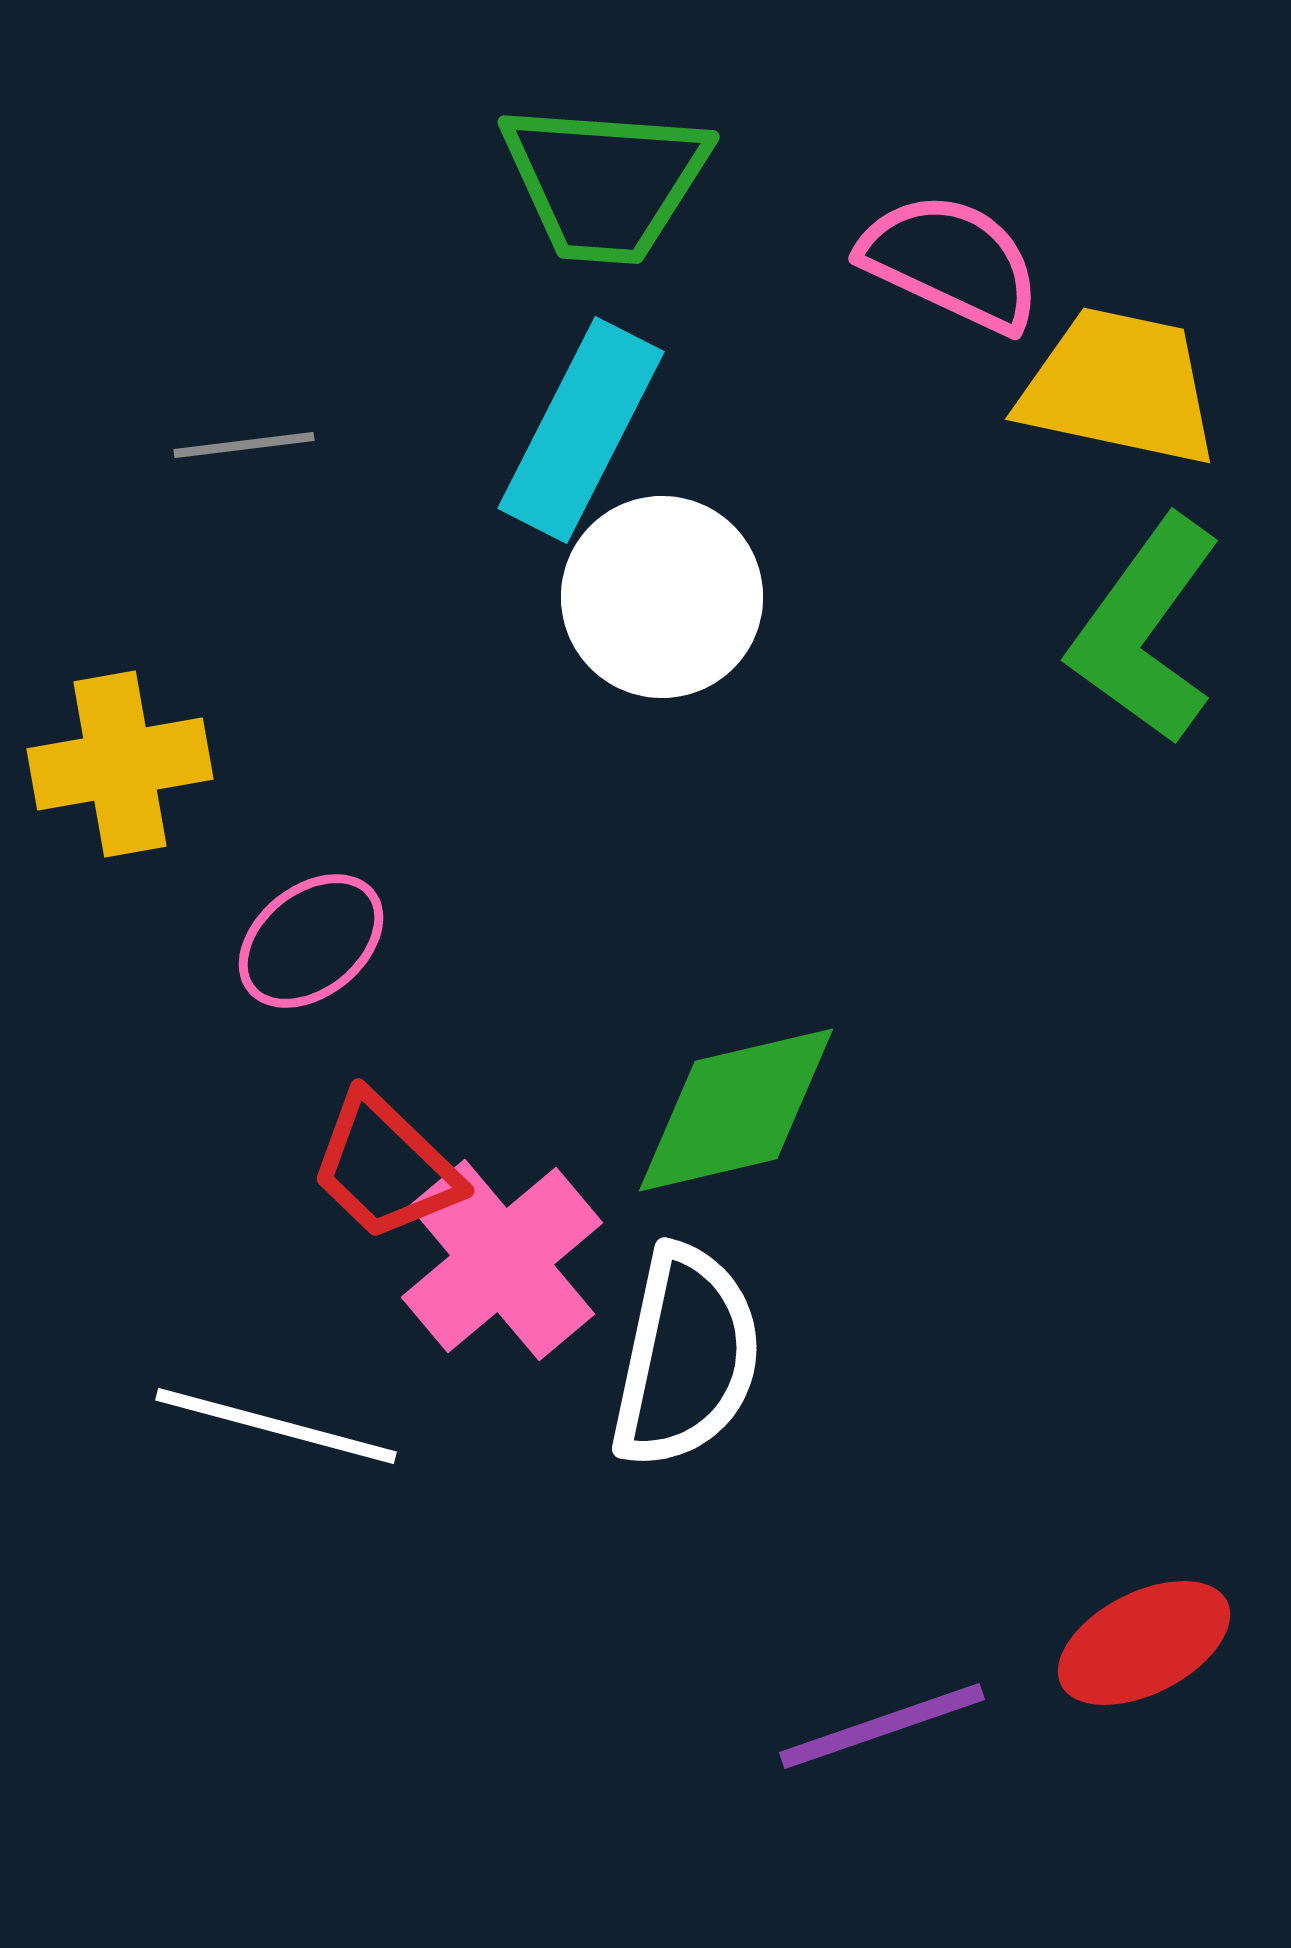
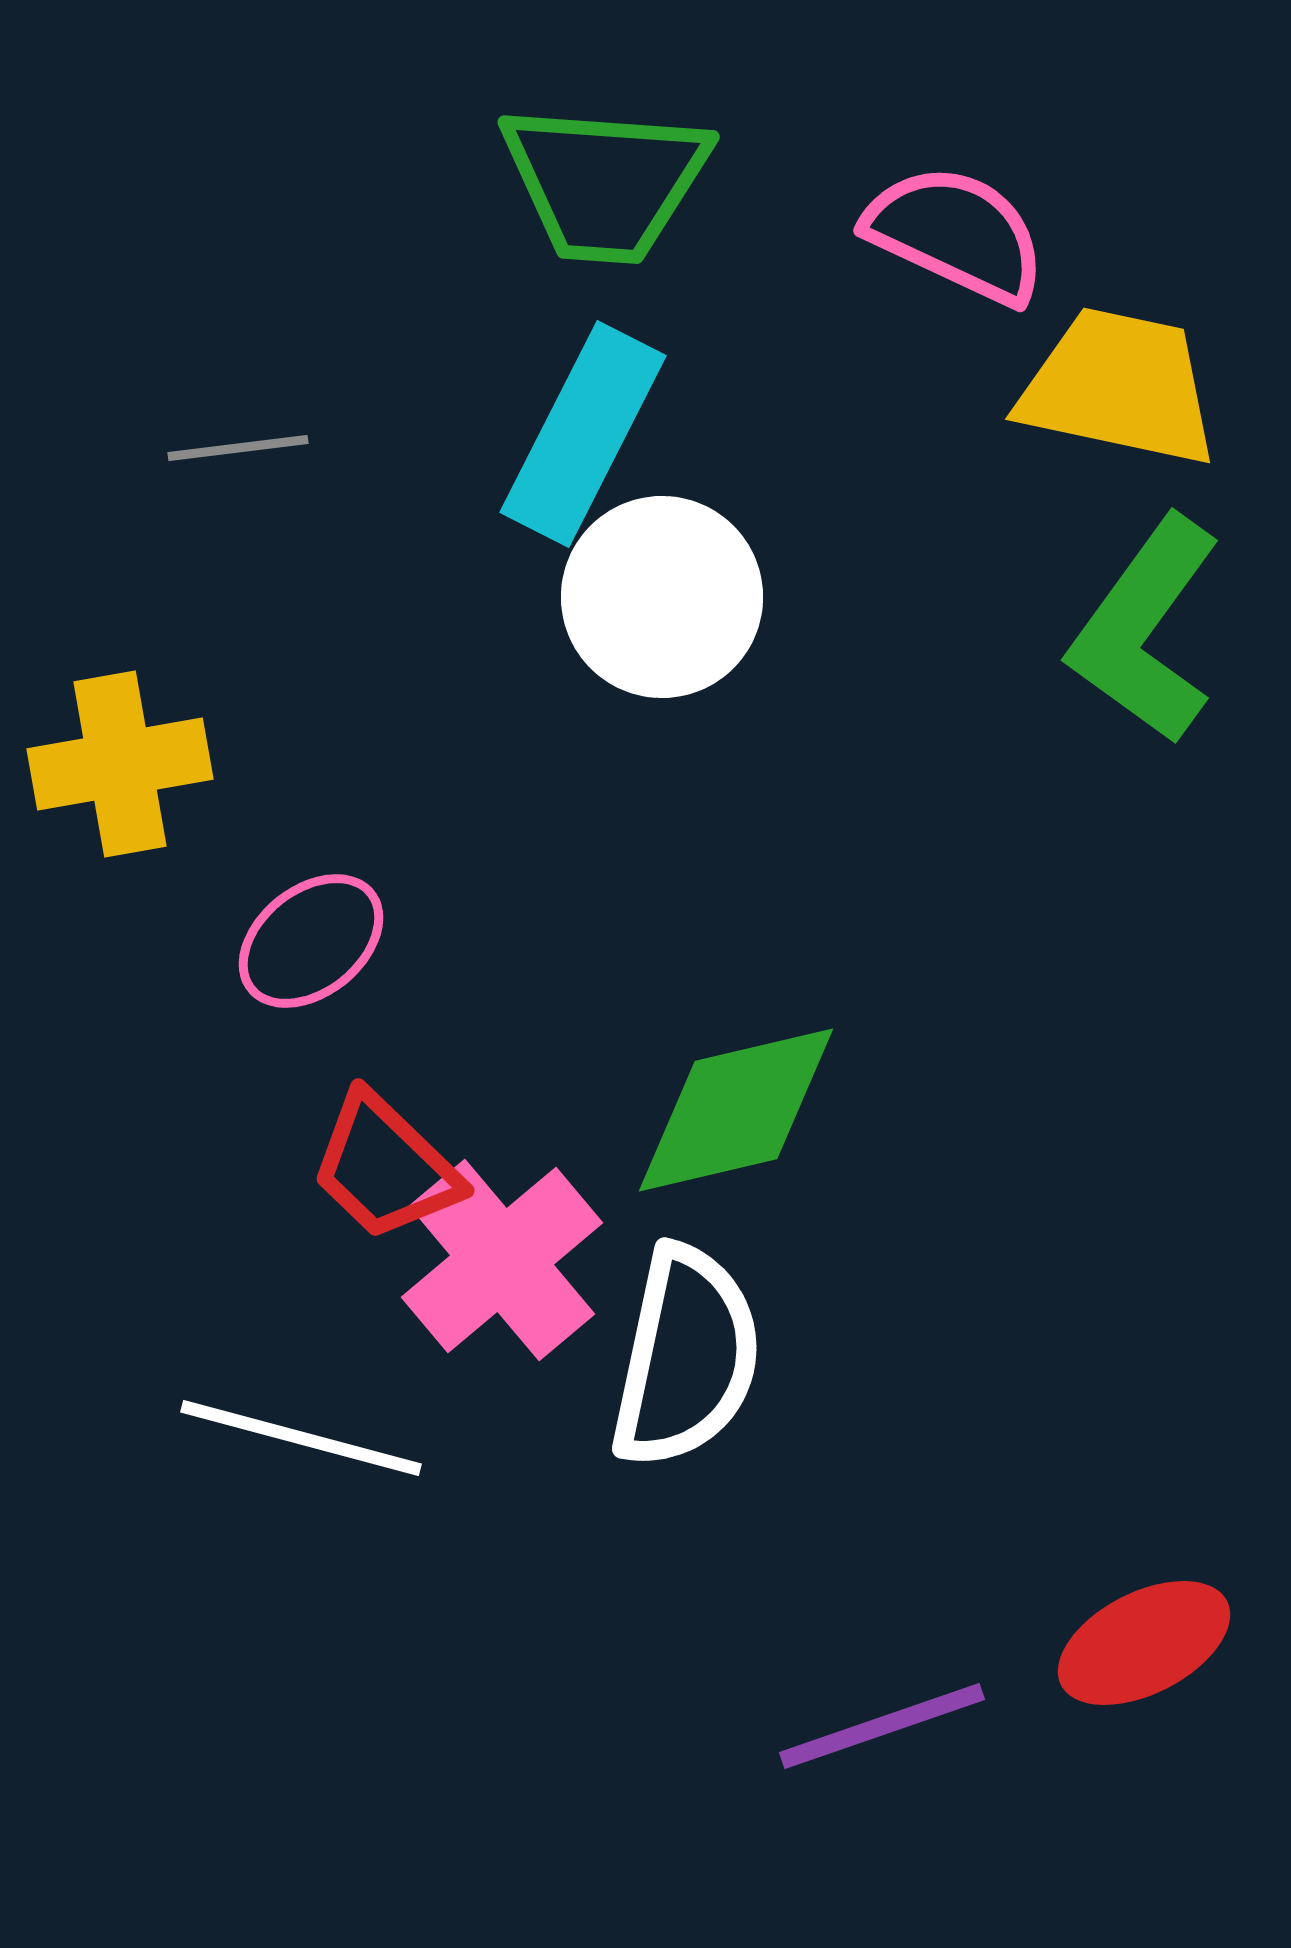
pink semicircle: moved 5 px right, 28 px up
cyan rectangle: moved 2 px right, 4 px down
gray line: moved 6 px left, 3 px down
white line: moved 25 px right, 12 px down
